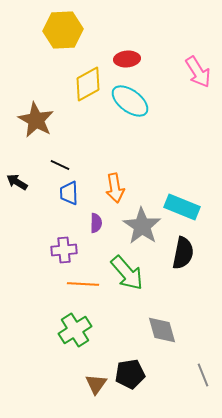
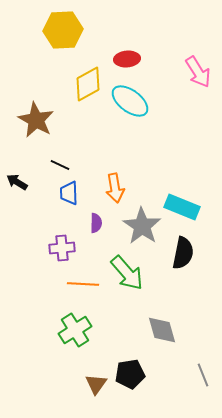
purple cross: moved 2 px left, 2 px up
